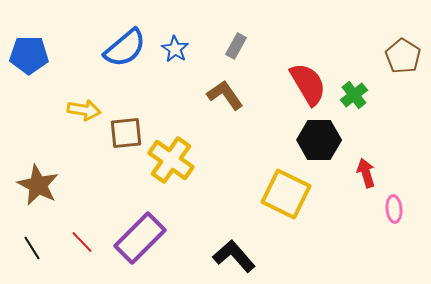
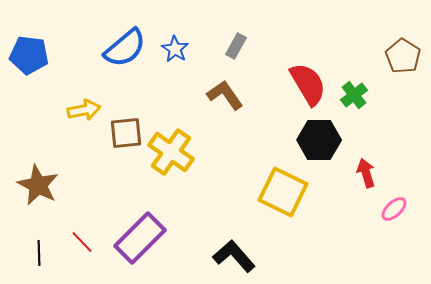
blue pentagon: rotated 6 degrees clockwise
yellow arrow: rotated 20 degrees counterclockwise
yellow cross: moved 8 px up
yellow square: moved 3 px left, 2 px up
pink ellipse: rotated 52 degrees clockwise
black line: moved 7 px right, 5 px down; rotated 30 degrees clockwise
